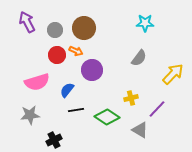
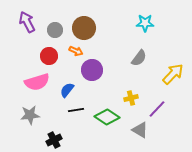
red circle: moved 8 px left, 1 px down
